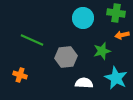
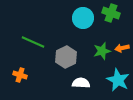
green cross: moved 5 px left; rotated 12 degrees clockwise
orange arrow: moved 13 px down
green line: moved 1 px right, 2 px down
gray hexagon: rotated 20 degrees counterclockwise
cyan star: moved 2 px right, 2 px down
white semicircle: moved 3 px left
